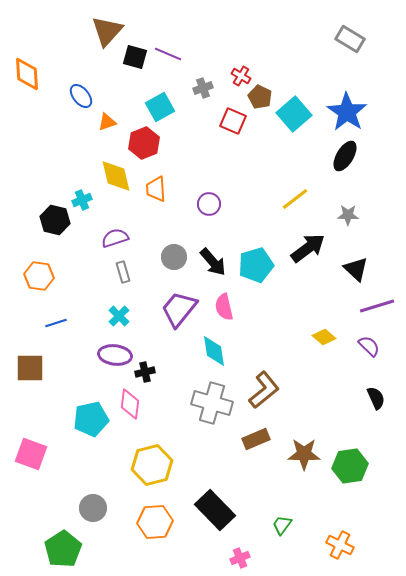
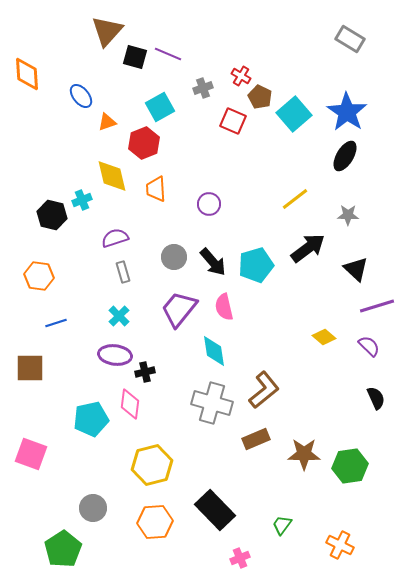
yellow diamond at (116, 176): moved 4 px left
black hexagon at (55, 220): moved 3 px left, 5 px up
